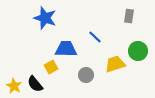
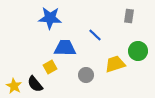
blue star: moved 5 px right; rotated 15 degrees counterclockwise
blue line: moved 2 px up
blue trapezoid: moved 1 px left, 1 px up
yellow square: moved 1 px left
